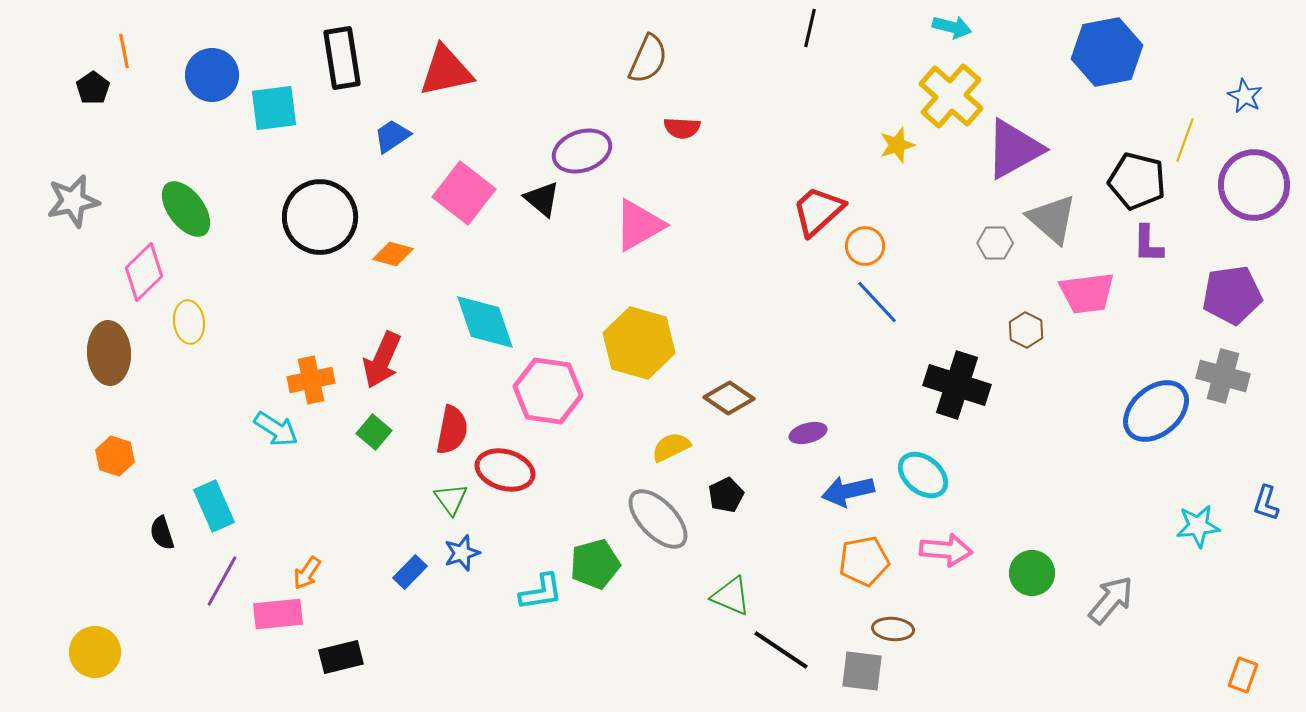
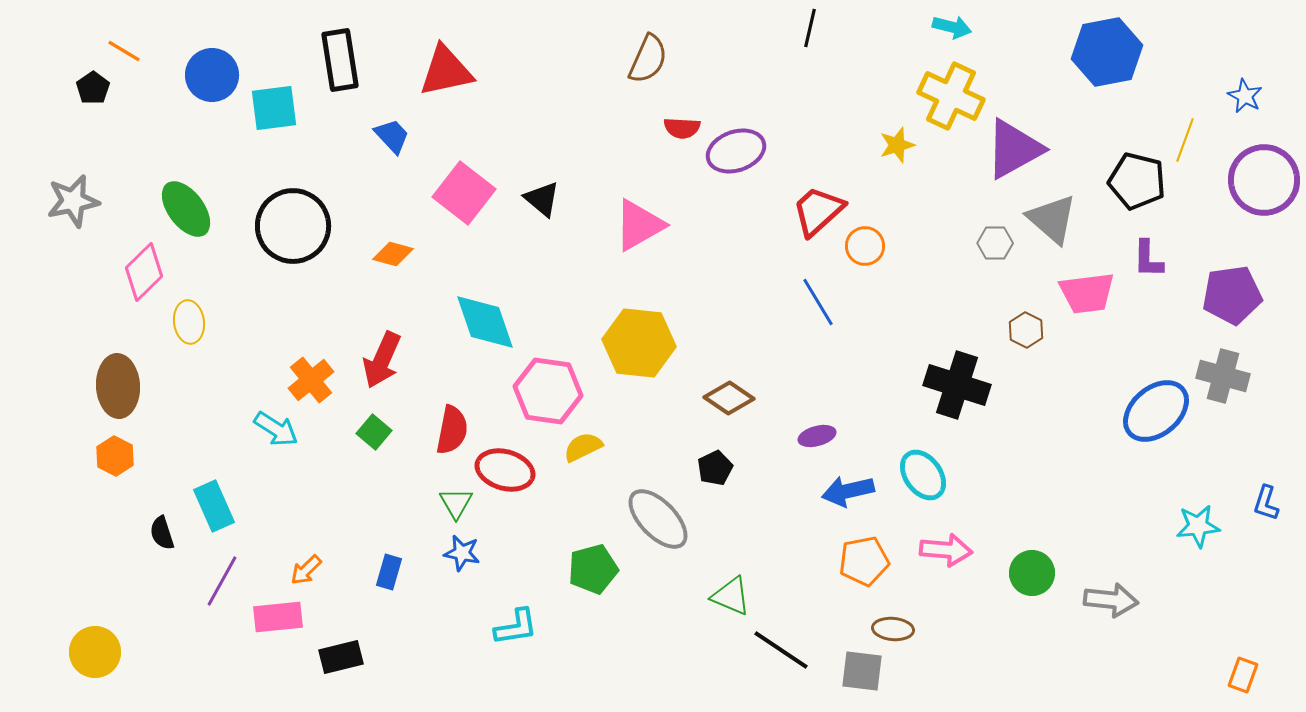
orange line at (124, 51): rotated 48 degrees counterclockwise
black rectangle at (342, 58): moved 2 px left, 2 px down
yellow cross at (951, 96): rotated 16 degrees counterclockwise
blue trapezoid at (392, 136): rotated 81 degrees clockwise
purple ellipse at (582, 151): moved 154 px right
purple circle at (1254, 185): moved 10 px right, 5 px up
black circle at (320, 217): moved 27 px left, 9 px down
purple L-shape at (1148, 244): moved 15 px down
blue line at (877, 302): moved 59 px left; rotated 12 degrees clockwise
yellow hexagon at (639, 343): rotated 10 degrees counterclockwise
brown ellipse at (109, 353): moved 9 px right, 33 px down
orange cross at (311, 380): rotated 27 degrees counterclockwise
purple ellipse at (808, 433): moved 9 px right, 3 px down
yellow semicircle at (671, 447): moved 88 px left
orange hexagon at (115, 456): rotated 9 degrees clockwise
cyan ellipse at (923, 475): rotated 15 degrees clockwise
black pentagon at (726, 495): moved 11 px left, 27 px up
green triangle at (451, 499): moved 5 px right, 4 px down; rotated 6 degrees clockwise
blue star at (462, 553): rotated 30 degrees clockwise
green pentagon at (595, 564): moved 2 px left, 5 px down
blue rectangle at (410, 572): moved 21 px left; rotated 28 degrees counterclockwise
orange arrow at (307, 573): moved 1 px left, 3 px up; rotated 12 degrees clockwise
cyan L-shape at (541, 592): moved 25 px left, 35 px down
gray arrow at (1111, 600): rotated 56 degrees clockwise
pink rectangle at (278, 614): moved 3 px down
